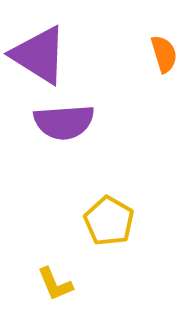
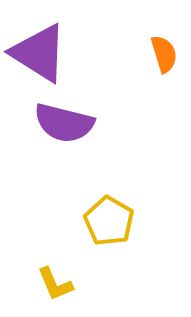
purple triangle: moved 2 px up
purple semicircle: moved 1 px down; rotated 18 degrees clockwise
